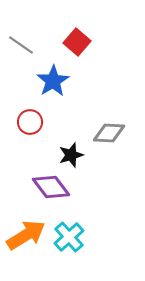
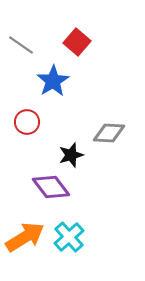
red circle: moved 3 px left
orange arrow: moved 1 px left, 2 px down
